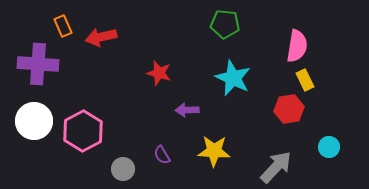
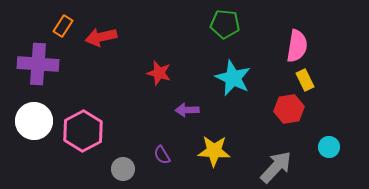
orange rectangle: rotated 55 degrees clockwise
